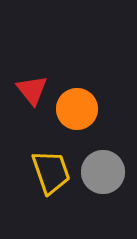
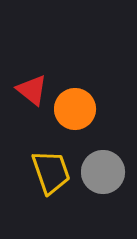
red triangle: rotated 12 degrees counterclockwise
orange circle: moved 2 px left
